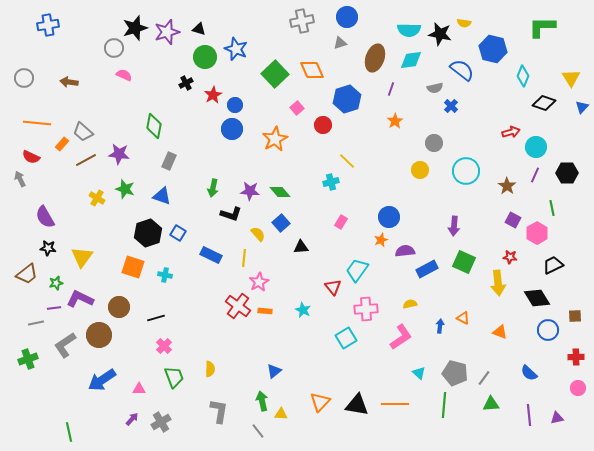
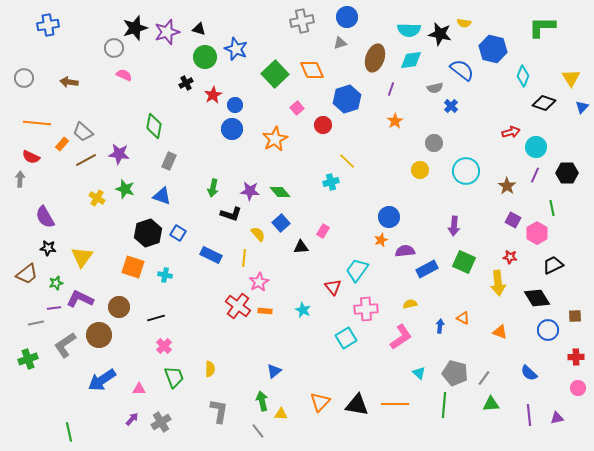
gray arrow at (20, 179): rotated 28 degrees clockwise
pink rectangle at (341, 222): moved 18 px left, 9 px down
